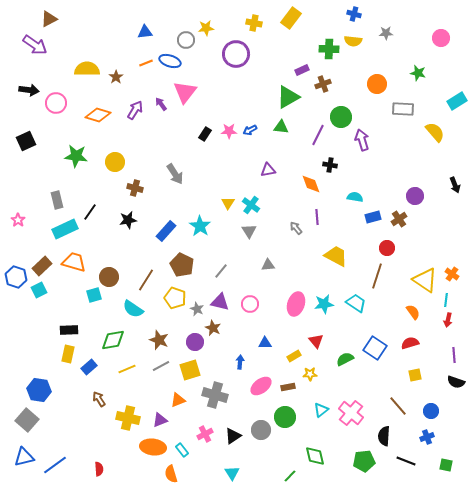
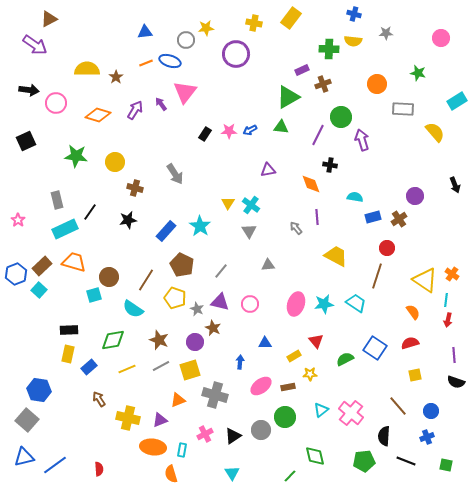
blue hexagon at (16, 277): moved 3 px up; rotated 20 degrees clockwise
cyan square at (39, 290): rotated 21 degrees counterclockwise
cyan rectangle at (182, 450): rotated 48 degrees clockwise
